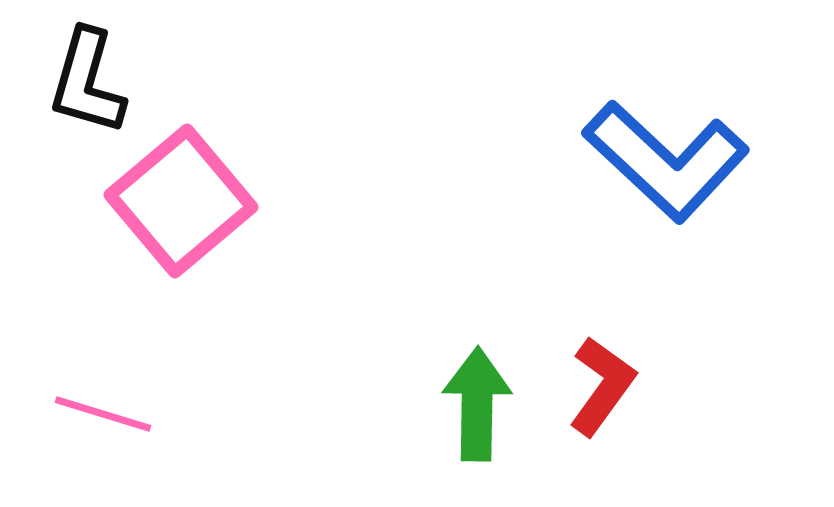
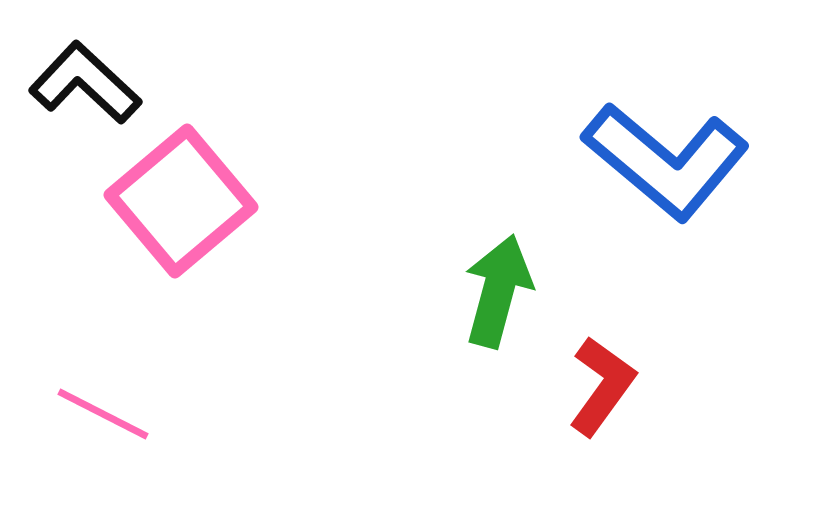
black L-shape: moved 2 px left, 1 px down; rotated 117 degrees clockwise
blue L-shape: rotated 3 degrees counterclockwise
green arrow: moved 21 px right, 113 px up; rotated 14 degrees clockwise
pink line: rotated 10 degrees clockwise
